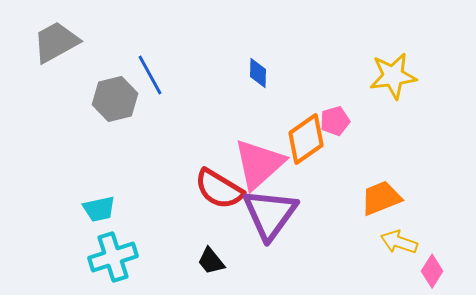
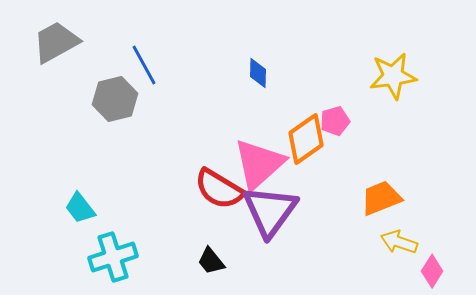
blue line: moved 6 px left, 10 px up
cyan trapezoid: moved 19 px left, 1 px up; rotated 64 degrees clockwise
purple triangle: moved 3 px up
